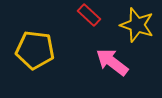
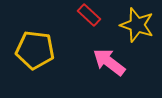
pink arrow: moved 3 px left
